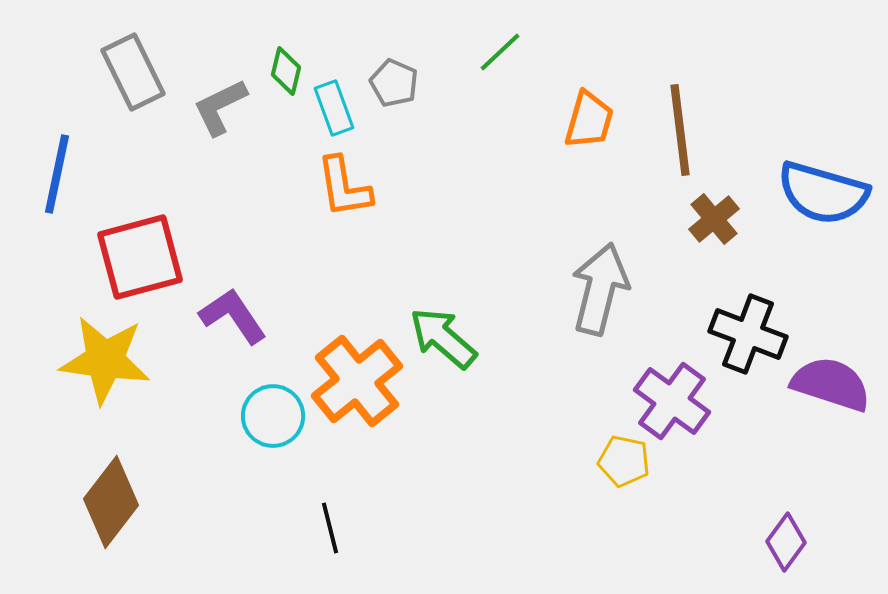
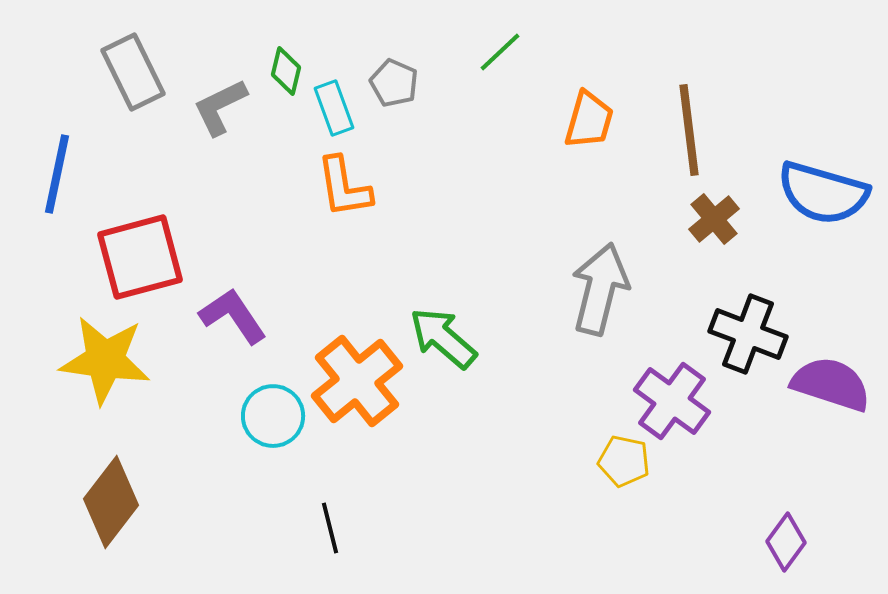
brown line: moved 9 px right
